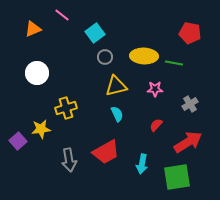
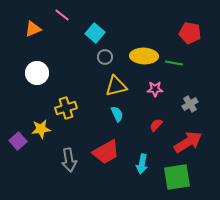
cyan square: rotated 12 degrees counterclockwise
